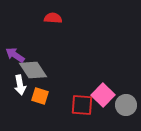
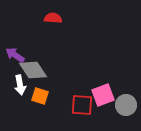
pink square: rotated 25 degrees clockwise
